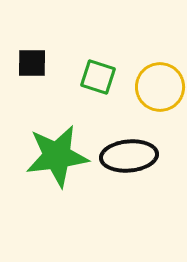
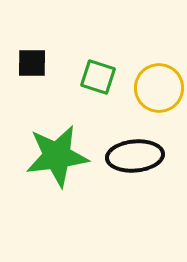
yellow circle: moved 1 px left, 1 px down
black ellipse: moved 6 px right
